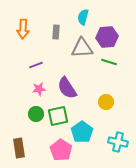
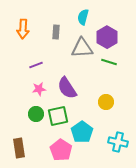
purple hexagon: rotated 25 degrees counterclockwise
